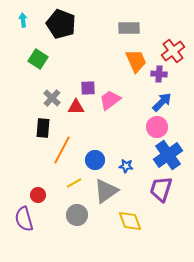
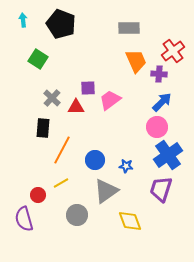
yellow line: moved 13 px left
